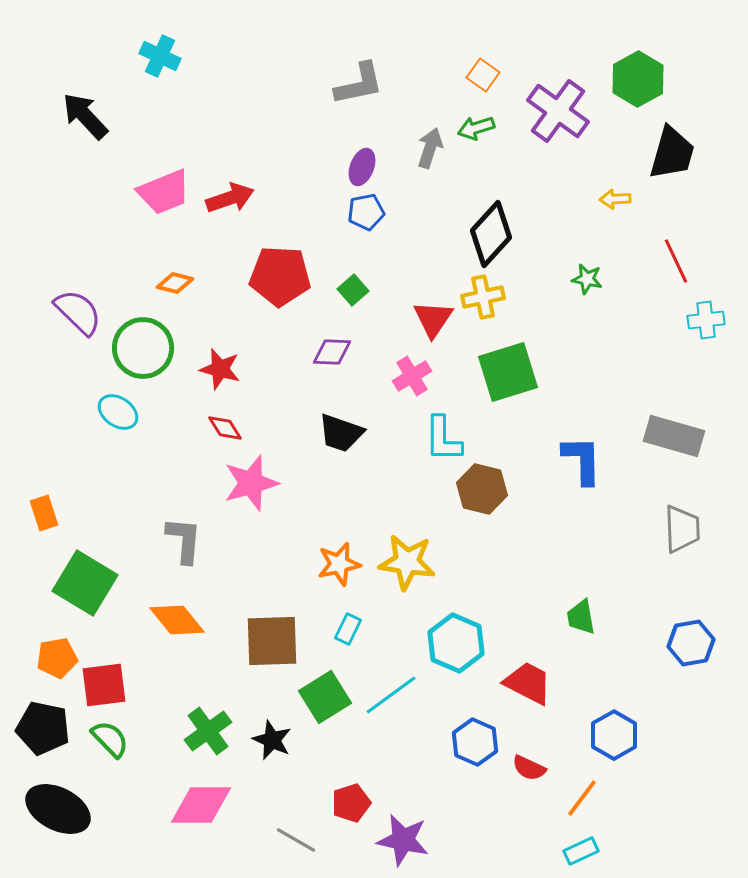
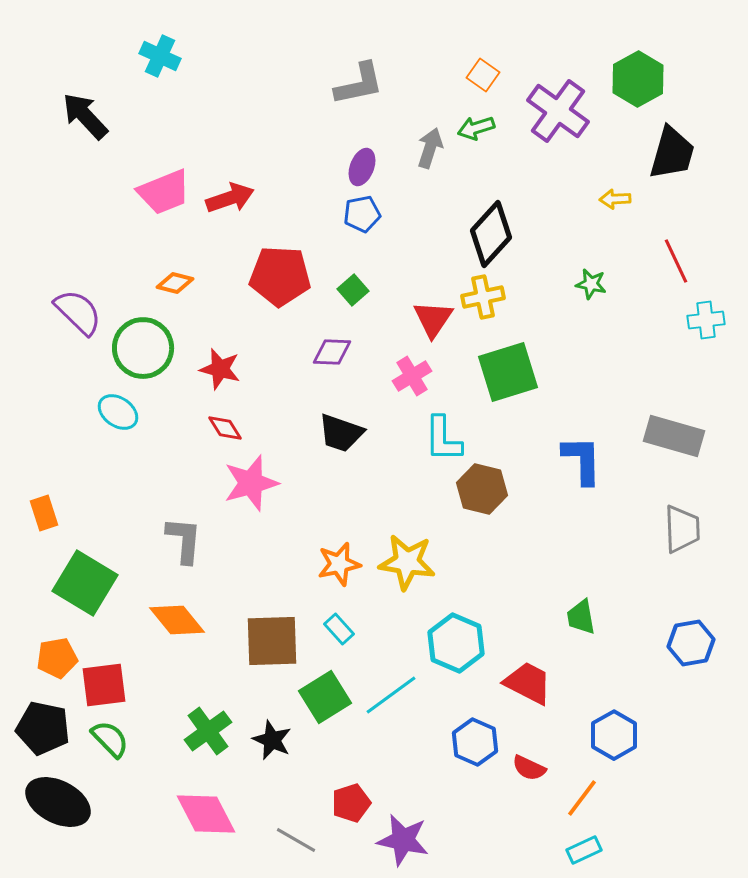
blue pentagon at (366, 212): moved 4 px left, 2 px down
green star at (587, 279): moved 4 px right, 5 px down
cyan rectangle at (348, 629): moved 9 px left; rotated 68 degrees counterclockwise
pink diamond at (201, 805): moved 5 px right, 9 px down; rotated 62 degrees clockwise
black ellipse at (58, 809): moved 7 px up
cyan rectangle at (581, 851): moved 3 px right, 1 px up
